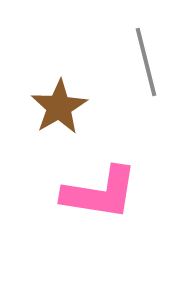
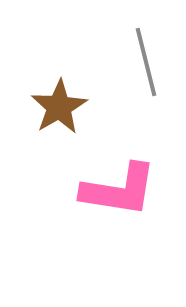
pink L-shape: moved 19 px right, 3 px up
